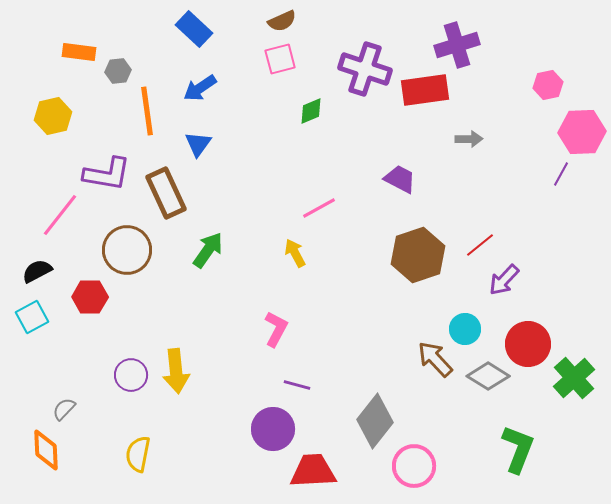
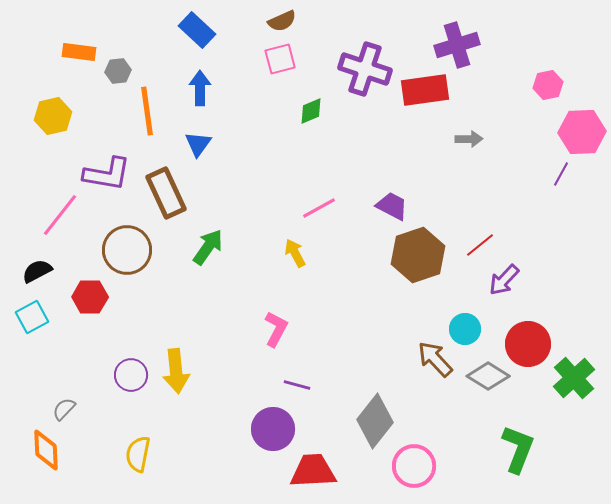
blue rectangle at (194, 29): moved 3 px right, 1 px down
blue arrow at (200, 88): rotated 124 degrees clockwise
purple trapezoid at (400, 179): moved 8 px left, 27 px down
green arrow at (208, 250): moved 3 px up
